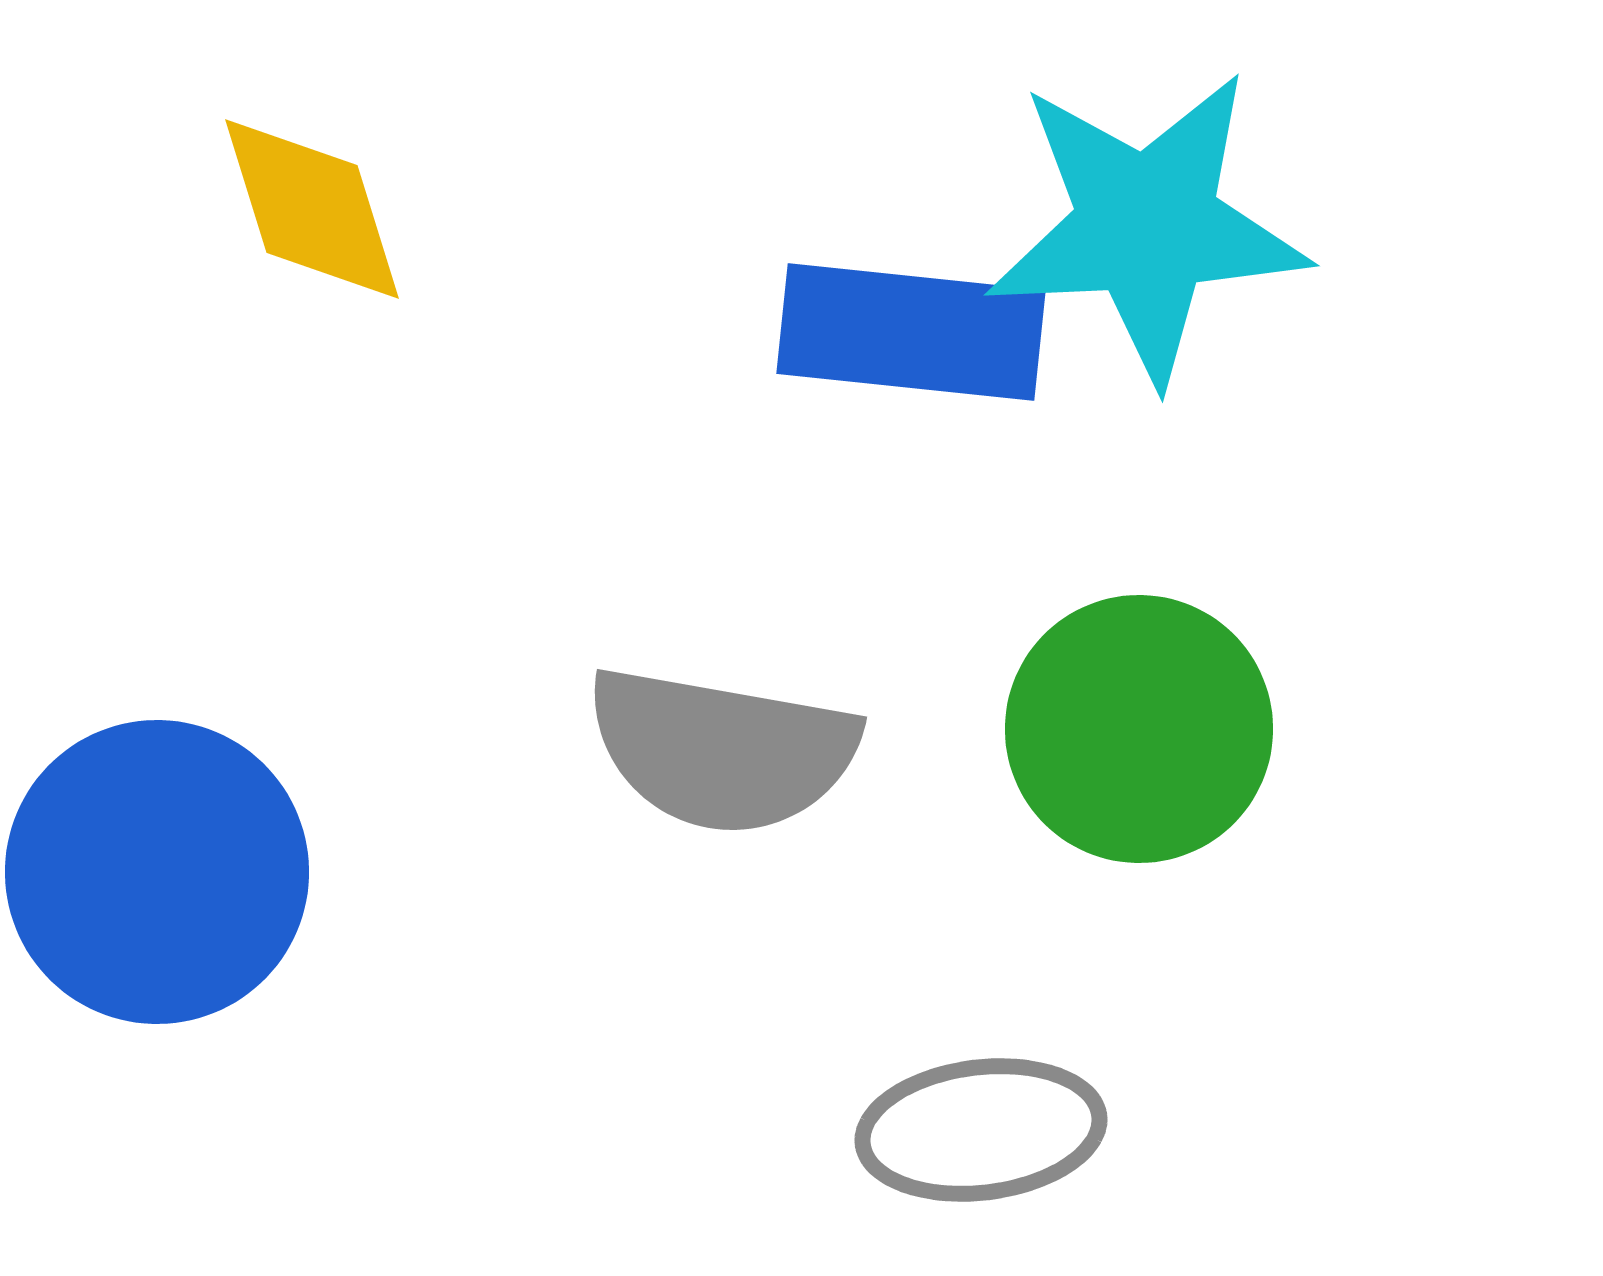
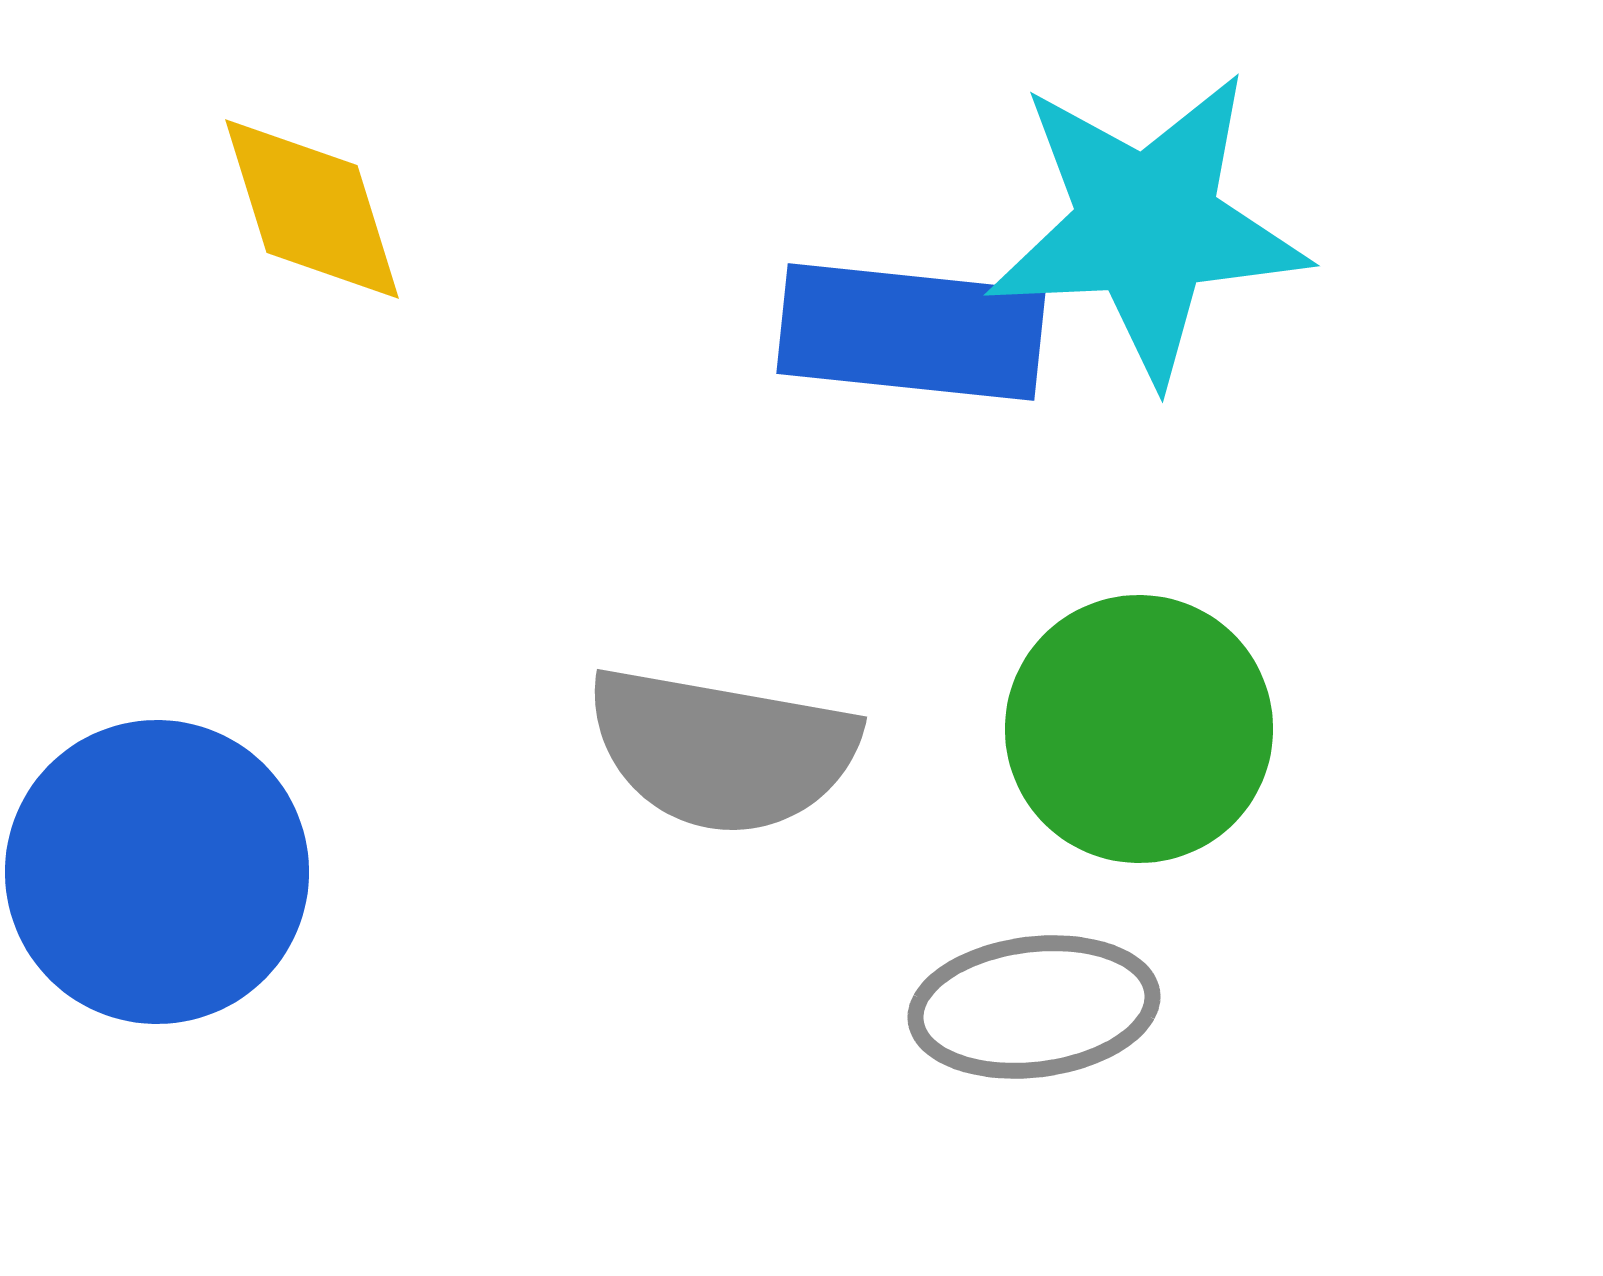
gray ellipse: moved 53 px right, 123 px up
